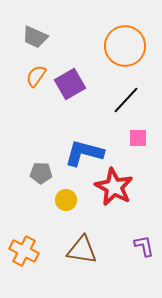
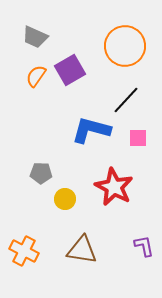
purple square: moved 14 px up
blue L-shape: moved 7 px right, 23 px up
yellow circle: moved 1 px left, 1 px up
